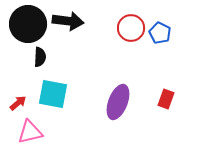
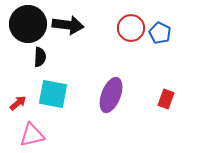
black arrow: moved 4 px down
purple ellipse: moved 7 px left, 7 px up
pink triangle: moved 2 px right, 3 px down
